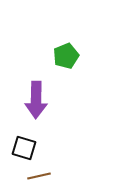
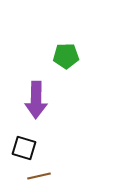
green pentagon: rotated 20 degrees clockwise
